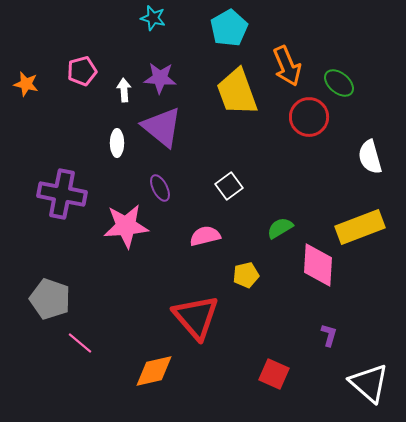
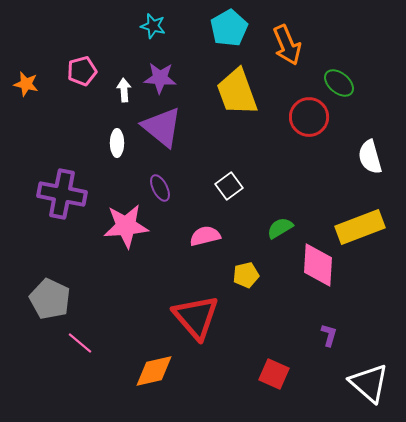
cyan star: moved 8 px down
orange arrow: moved 21 px up
gray pentagon: rotated 6 degrees clockwise
